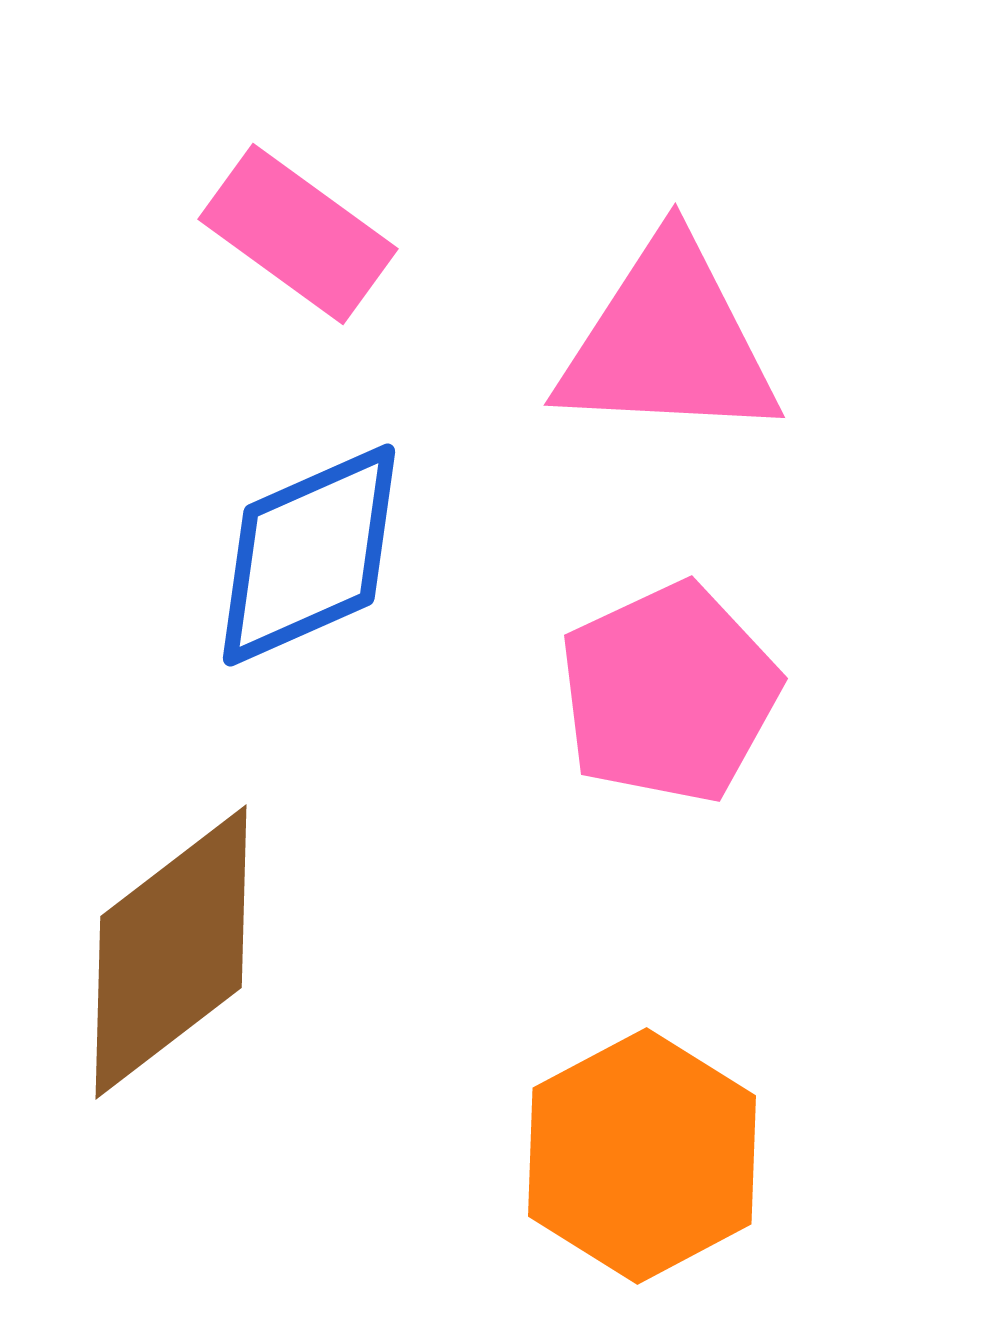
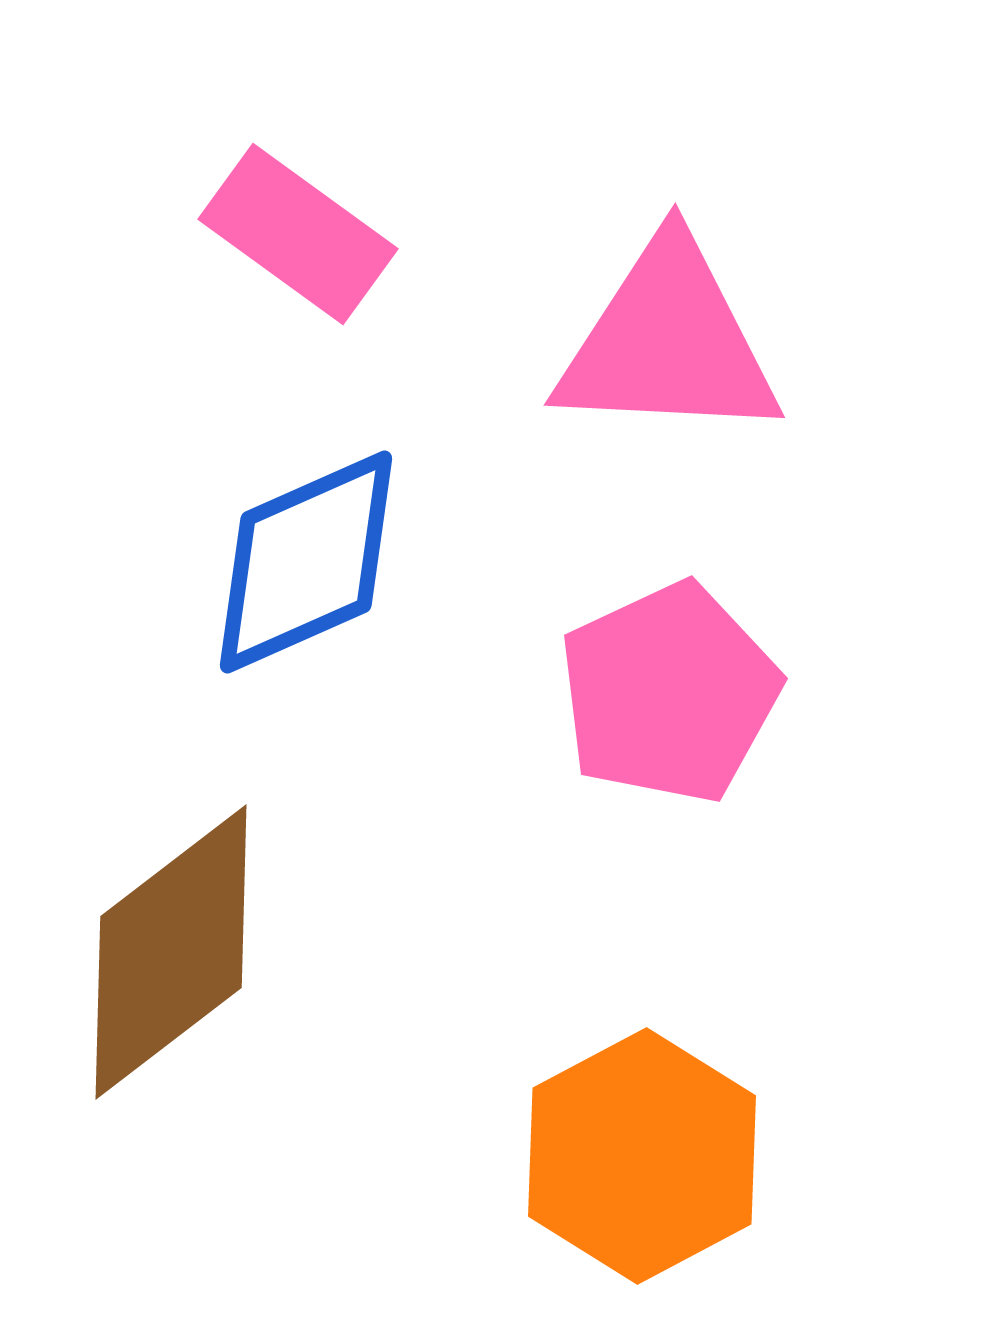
blue diamond: moved 3 px left, 7 px down
